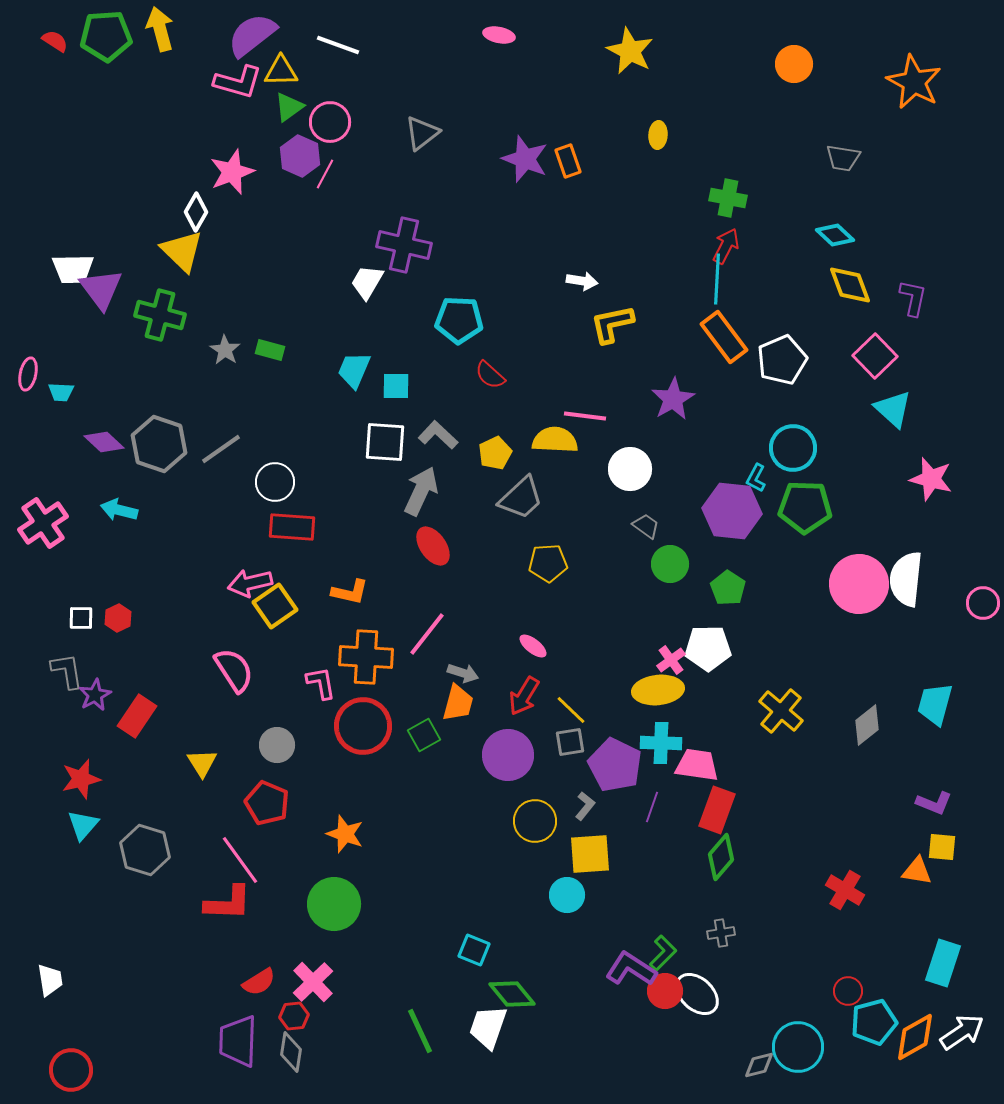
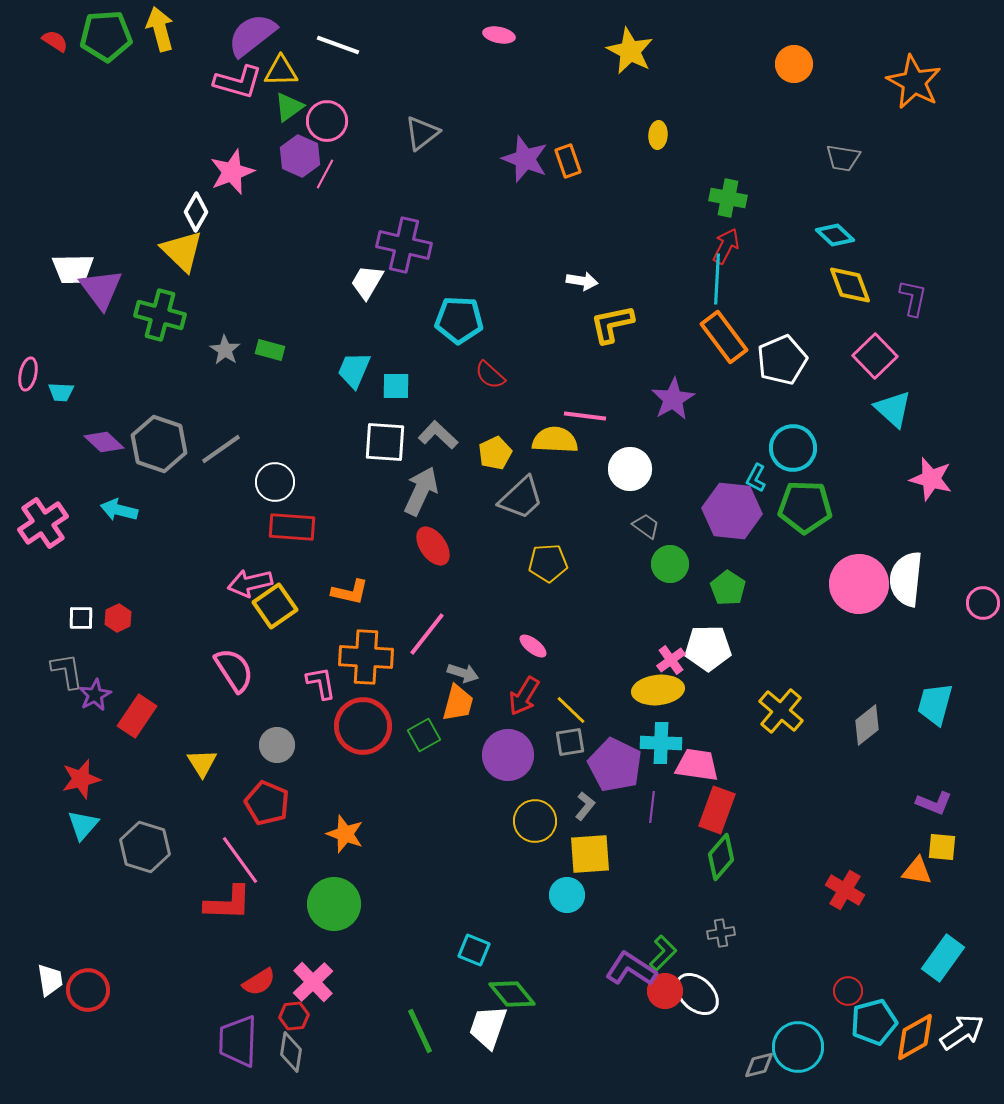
pink circle at (330, 122): moved 3 px left, 1 px up
purple line at (652, 807): rotated 12 degrees counterclockwise
gray hexagon at (145, 850): moved 3 px up
cyan rectangle at (943, 963): moved 5 px up; rotated 18 degrees clockwise
red circle at (71, 1070): moved 17 px right, 80 px up
